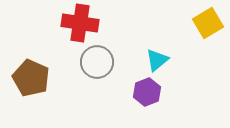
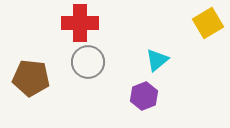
red cross: rotated 9 degrees counterclockwise
gray circle: moved 9 px left
brown pentagon: rotated 18 degrees counterclockwise
purple hexagon: moved 3 px left, 4 px down
